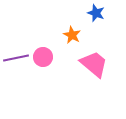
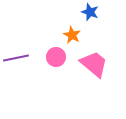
blue star: moved 6 px left, 1 px up
pink circle: moved 13 px right
